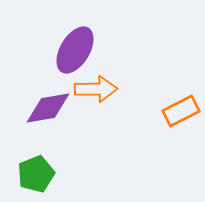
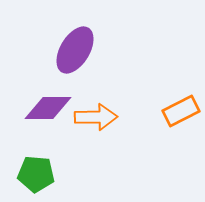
orange arrow: moved 28 px down
purple diamond: rotated 9 degrees clockwise
green pentagon: rotated 27 degrees clockwise
